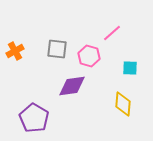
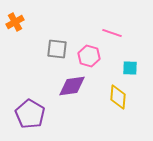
pink line: rotated 60 degrees clockwise
orange cross: moved 29 px up
yellow diamond: moved 5 px left, 7 px up
purple pentagon: moved 4 px left, 4 px up
